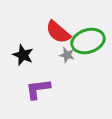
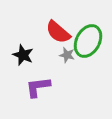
green ellipse: rotated 44 degrees counterclockwise
purple L-shape: moved 2 px up
